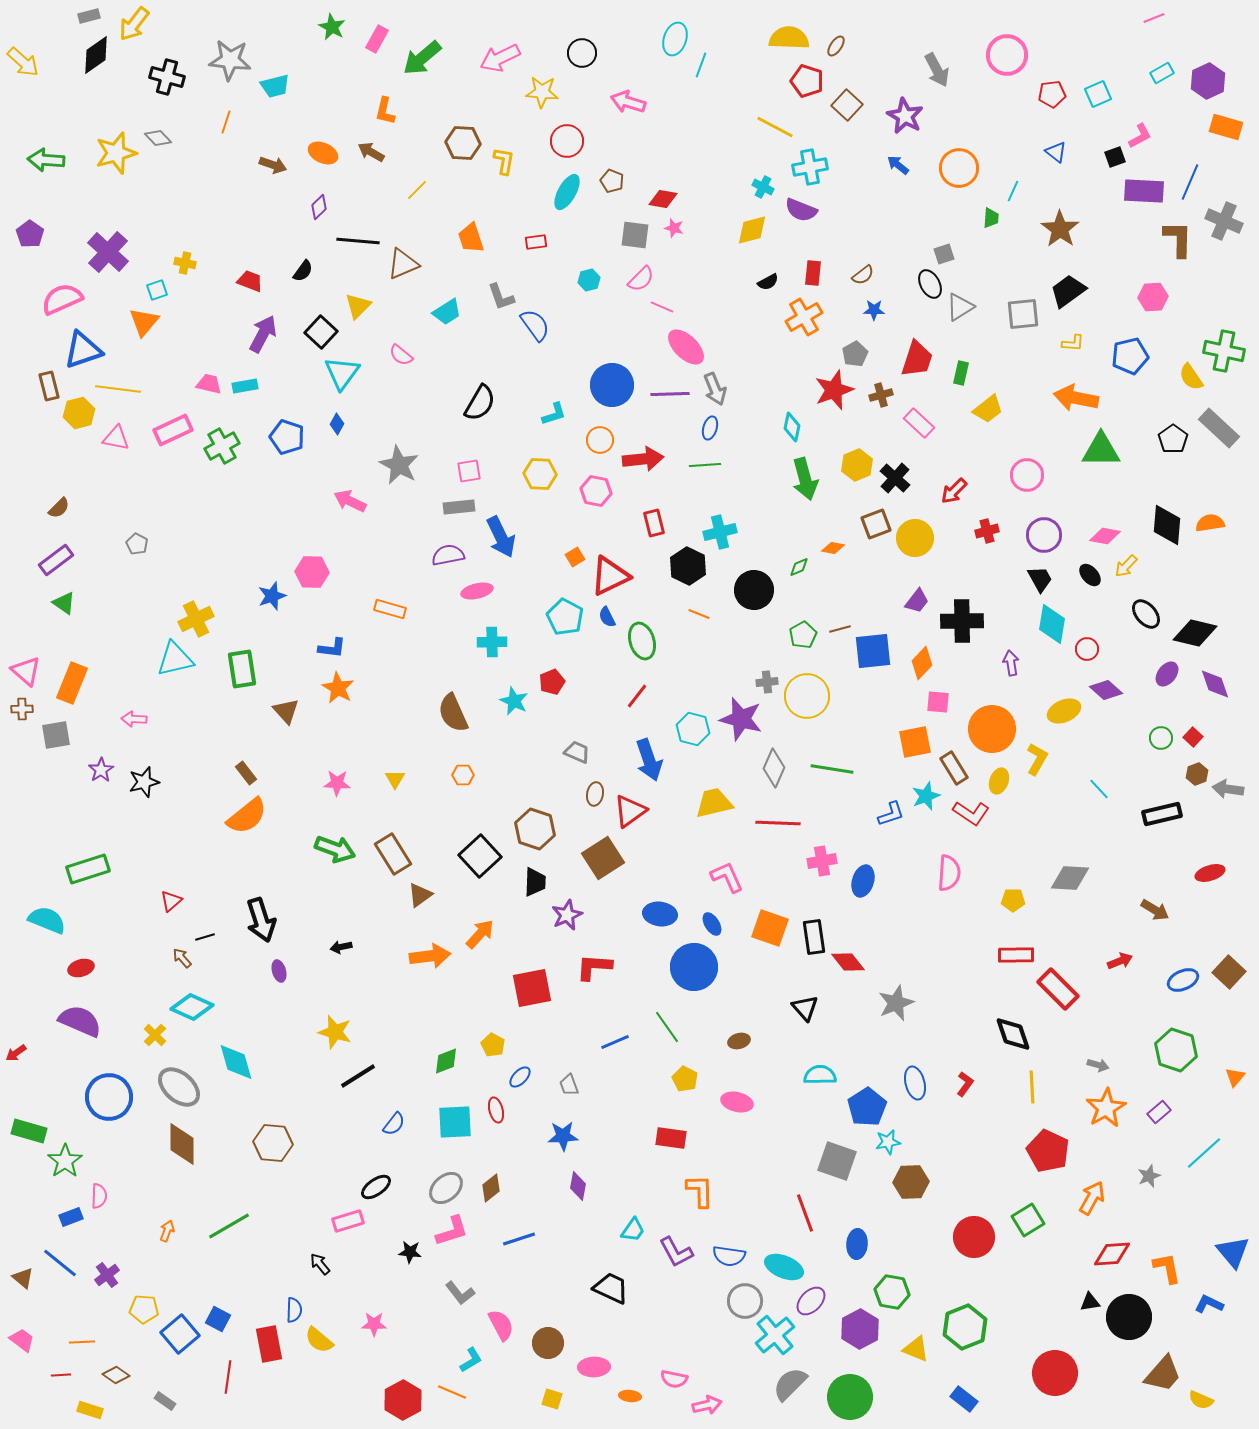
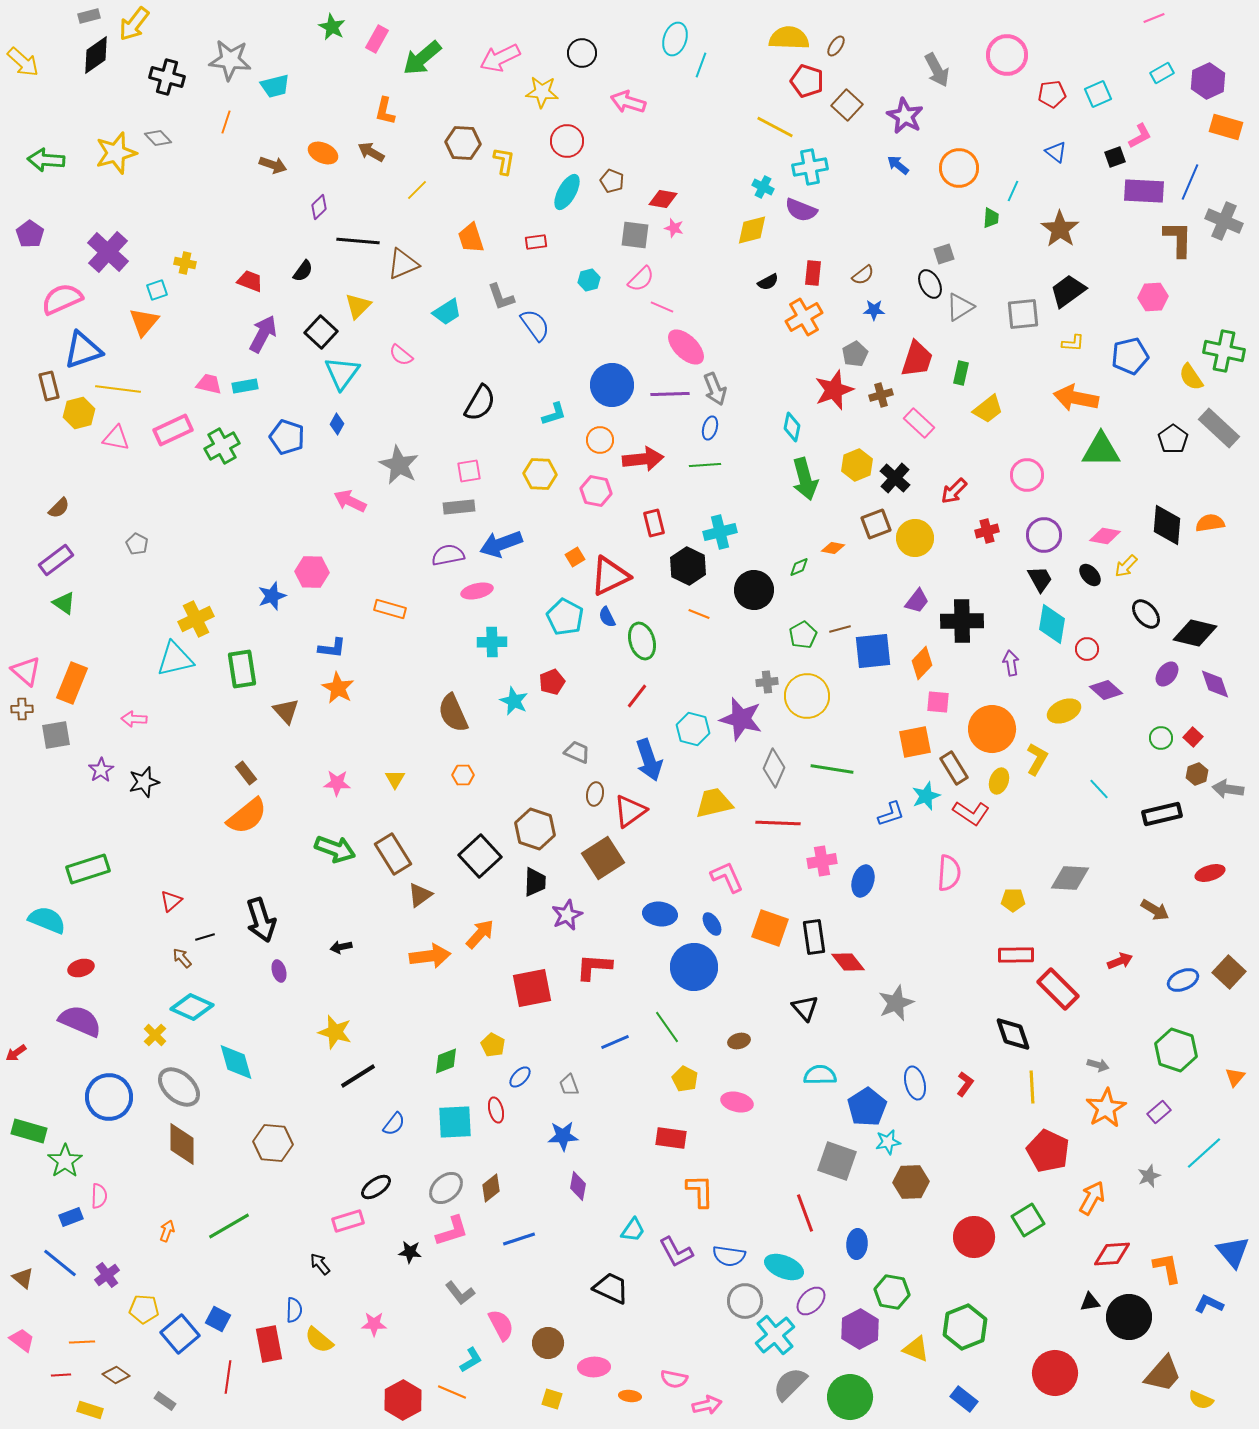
blue arrow at (501, 537): moved 7 px down; rotated 96 degrees clockwise
